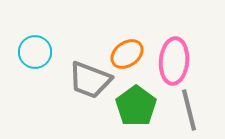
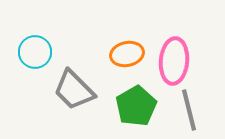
orange ellipse: rotated 24 degrees clockwise
gray trapezoid: moved 16 px left, 10 px down; rotated 24 degrees clockwise
green pentagon: rotated 6 degrees clockwise
